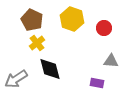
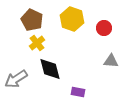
purple rectangle: moved 19 px left, 9 px down
